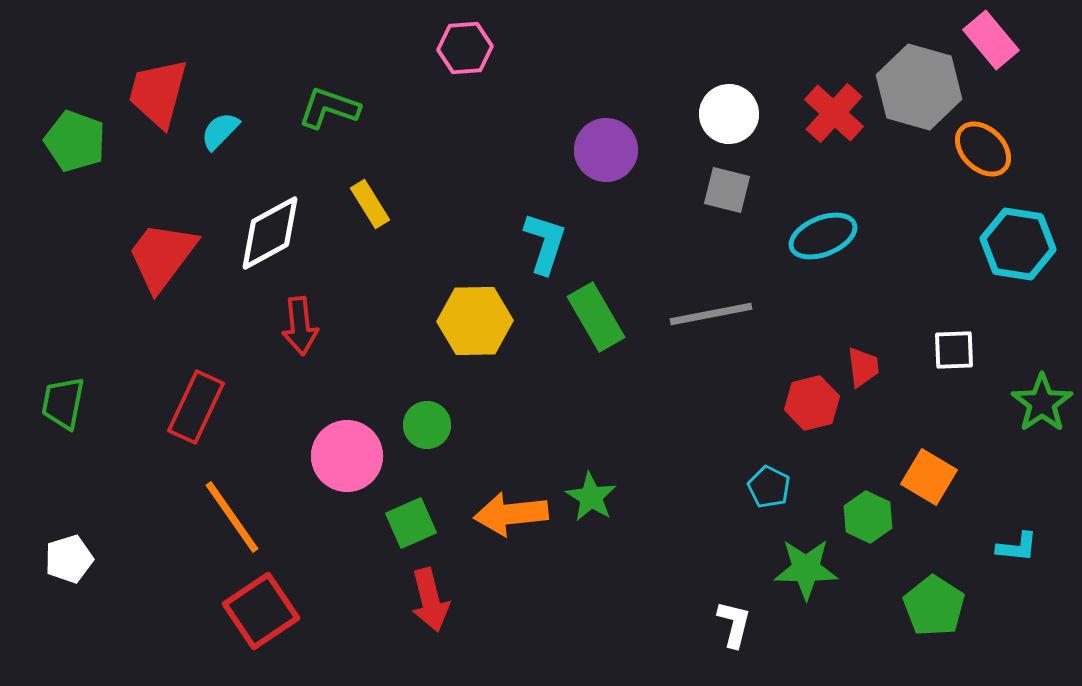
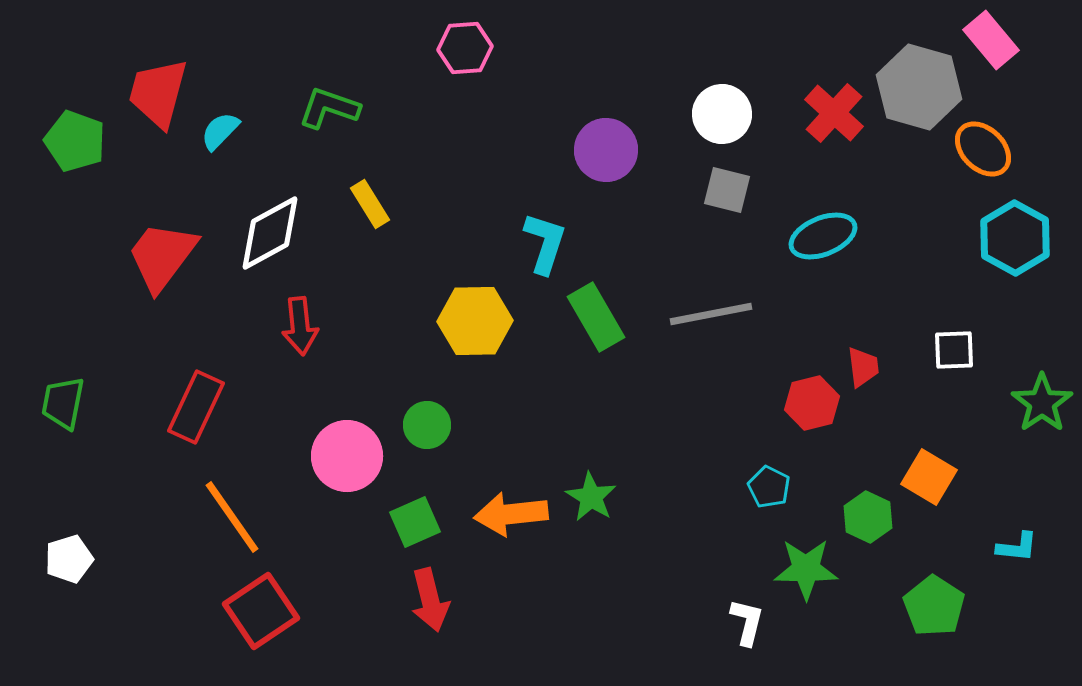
white circle at (729, 114): moved 7 px left
cyan hexagon at (1018, 244): moved 3 px left, 6 px up; rotated 20 degrees clockwise
green square at (411, 523): moved 4 px right, 1 px up
white L-shape at (734, 624): moved 13 px right, 2 px up
